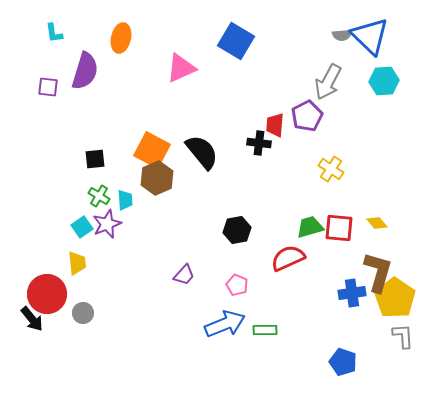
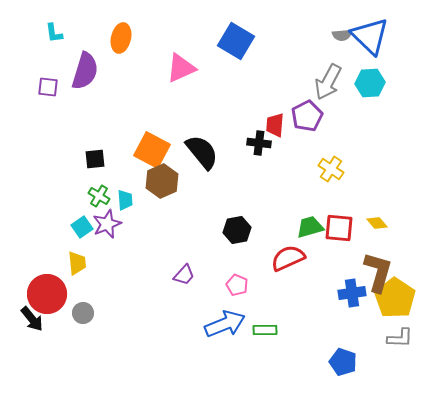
cyan hexagon: moved 14 px left, 2 px down
brown hexagon: moved 5 px right, 3 px down
gray L-shape: moved 3 px left, 2 px down; rotated 96 degrees clockwise
